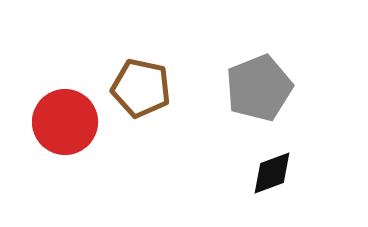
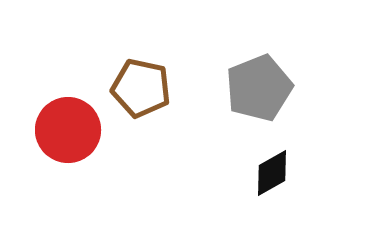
red circle: moved 3 px right, 8 px down
black diamond: rotated 9 degrees counterclockwise
